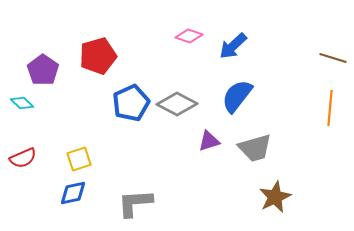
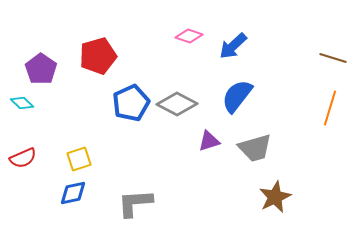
purple pentagon: moved 2 px left, 1 px up
orange line: rotated 12 degrees clockwise
